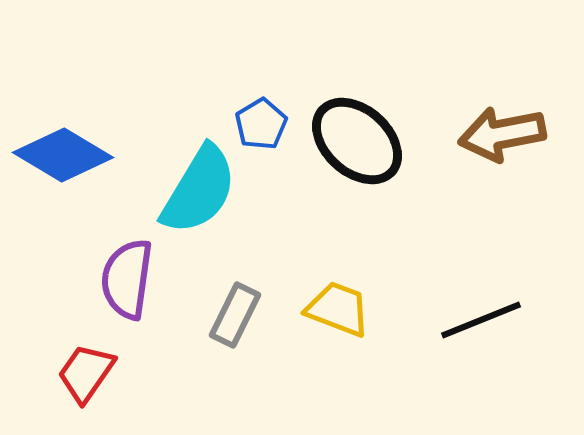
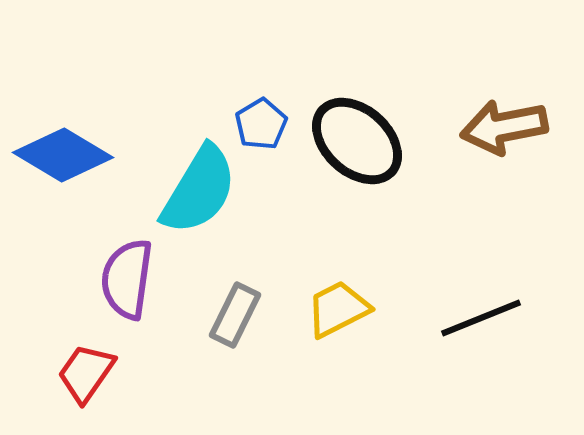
brown arrow: moved 2 px right, 7 px up
yellow trapezoid: rotated 48 degrees counterclockwise
black line: moved 2 px up
